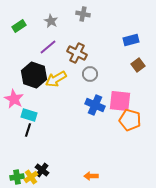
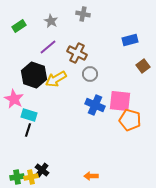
blue rectangle: moved 1 px left
brown square: moved 5 px right, 1 px down
yellow cross: rotated 24 degrees clockwise
